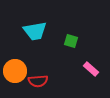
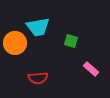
cyan trapezoid: moved 3 px right, 4 px up
orange circle: moved 28 px up
red semicircle: moved 3 px up
